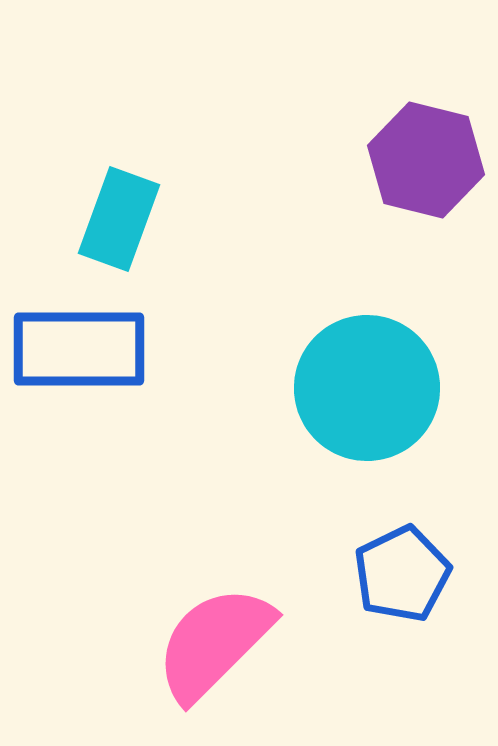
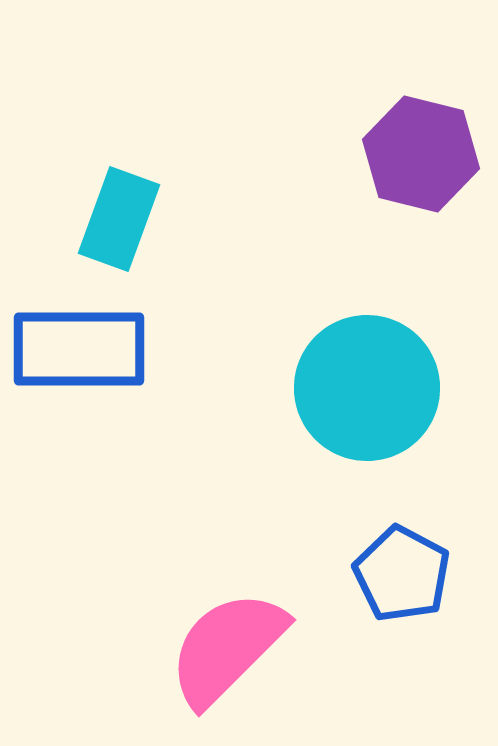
purple hexagon: moved 5 px left, 6 px up
blue pentagon: rotated 18 degrees counterclockwise
pink semicircle: moved 13 px right, 5 px down
